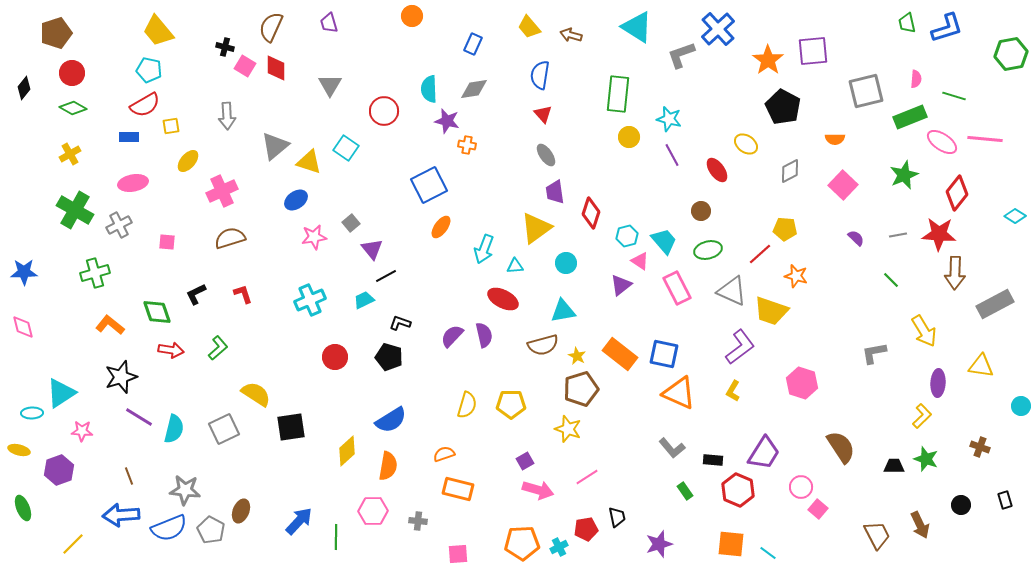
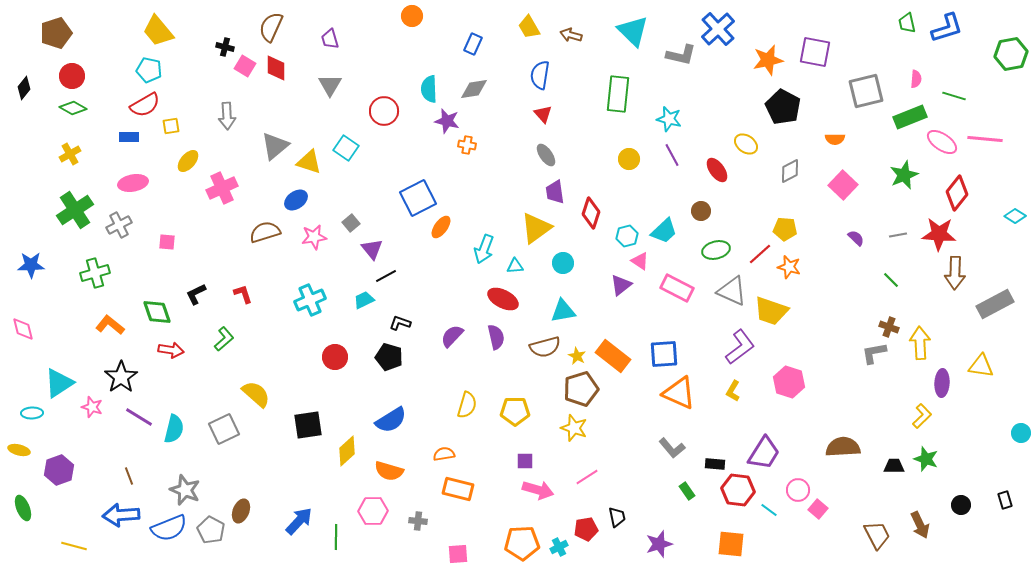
purple trapezoid at (329, 23): moved 1 px right, 16 px down
yellow trapezoid at (529, 27): rotated 10 degrees clockwise
cyan triangle at (637, 27): moved 4 px left, 4 px down; rotated 12 degrees clockwise
purple square at (813, 51): moved 2 px right, 1 px down; rotated 16 degrees clockwise
gray L-shape at (681, 55): rotated 148 degrees counterclockwise
orange star at (768, 60): rotated 24 degrees clockwise
red circle at (72, 73): moved 3 px down
yellow circle at (629, 137): moved 22 px down
blue square at (429, 185): moved 11 px left, 13 px down
pink cross at (222, 191): moved 3 px up
green cross at (75, 210): rotated 27 degrees clockwise
brown semicircle at (230, 238): moved 35 px right, 6 px up
cyan trapezoid at (664, 241): moved 10 px up; rotated 88 degrees clockwise
green ellipse at (708, 250): moved 8 px right
cyan circle at (566, 263): moved 3 px left
blue star at (24, 272): moved 7 px right, 7 px up
orange star at (796, 276): moved 7 px left, 9 px up
pink rectangle at (677, 288): rotated 36 degrees counterclockwise
pink diamond at (23, 327): moved 2 px down
yellow arrow at (924, 331): moved 4 px left, 12 px down; rotated 152 degrees counterclockwise
purple semicircle at (484, 335): moved 12 px right, 2 px down
brown semicircle at (543, 345): moved 2 px right, 2 px down
green L-shape at (218, 348): moved 6 px right, 9 px up
orange rectangle at (620, 354): moved 7 px left, 2 px down
blue square at (664, 354): rotated 16 degrees counterclockwise
black star at (121, 377): rotated 16 degrees counterclockwise
pink hexagon at (802, 383): moved 13 px left, 1 px up
purple ellipse at (938, 383): moved 4 px right
cyan triangle at (61, 393): moved 2 px left, 10 px up
yellow semicircle at (256, 394): rotated 8 degrees clockwise
yellow pentagon at (511, 404): moved 4 px right, 7 px down
cyan circle at (1021, 406): moved 27 px down
black square at (291, 427): moved 17 px right, 2 px up
yellow star at (568, 429): moved 6 px right, 1 px up
pink star at (82, 431): moved 10 px right, 24 px up; rotated 15 degrees clockwise
brown semicircle at (841, 447): moved 2 px right; rotated 60 degrees counterclockwise
brown cross at (980, 447): moved 91 px left, 120 px up
orange semicircle at (444, 454): rotated 10 degrees clockwise
black rectangle at (713, 460): moved 2 px right, 4 px down
purple square at (525, 461): rotated 30 degrees clockwise
orange semicircle at (388, 466): moved 1 px right, 5 px down; rotated 96 degrees clockwise
pink circle at (801, 487): moved 3 px left, 3 px down
gray star at (185, 490): rotated 16 degrees clockwise
red hexagon at (738, 490): rotated 16 degrees counterclockwise
green rectangle at (685, 491): moved 2 px right
yellow line at (73, 544): moved 1 px right, 2 px down; rotated 60 degrees clockwise
cyan line at (768, 553): moved 1 px right, 43 px up
